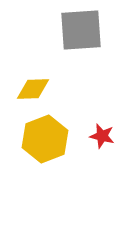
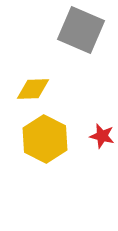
gray square: rotated 27 degrees clockwise
yellow hexagon: rotated 12 degrees counterclockwise
